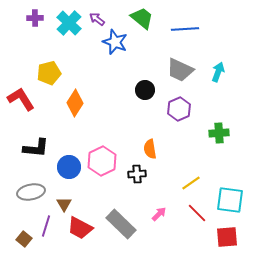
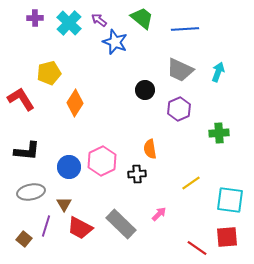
purple arrow: moved 2 px right, 1 px down
black L-shape: moved 9 px left, 3 px down
red line: moved 35 px down; rotated 10 degrees counterclockwise
